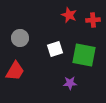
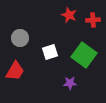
white square: moved 5 px left, 3 px down
green square: rotated 25 degrees clockwise
